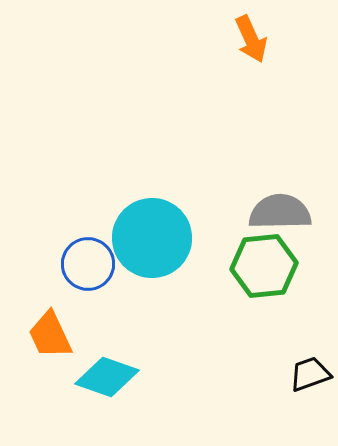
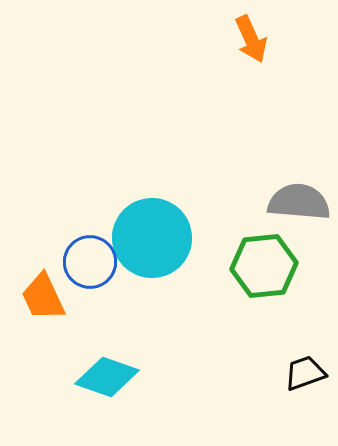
gray semicircle: moved 19 px right, 10 px up; rotated 6 degrees clockwise
blue circle: moved 2 px right, 2 px up
orange trapezoid: moved 7 px left, 38 px up
black trapezoid: moved 5 px left, 1 px up
